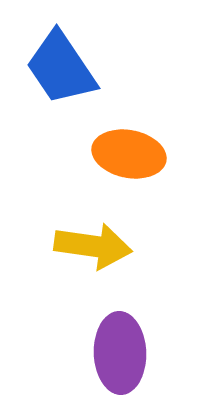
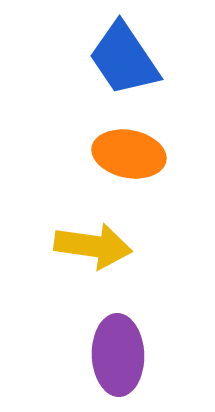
blue trapezoid: moved 63 px right, 9 px up
purple ellipse: moved 2 px left, 2 px down
